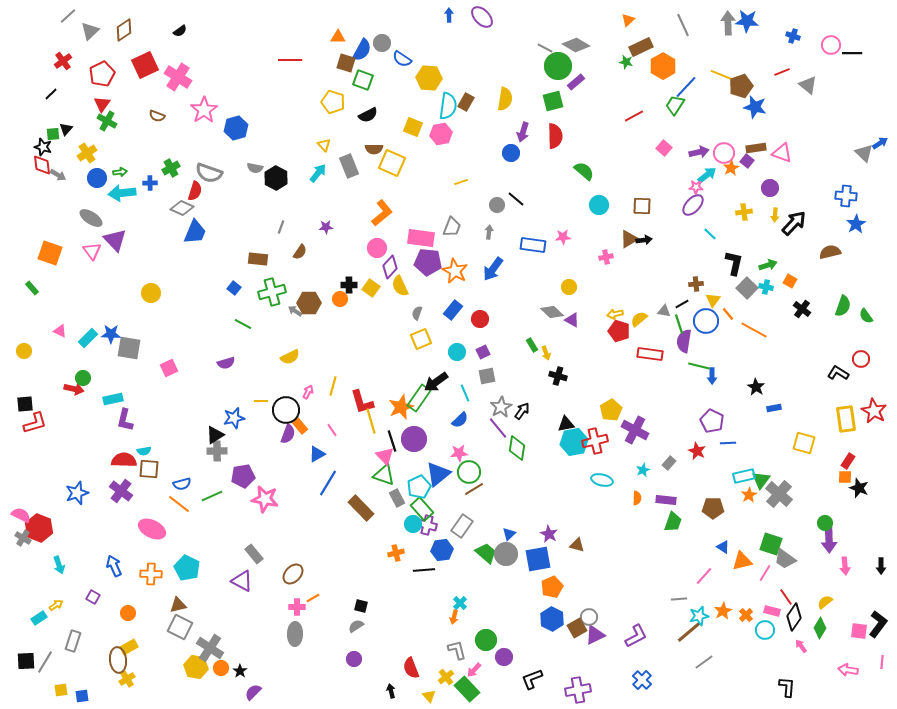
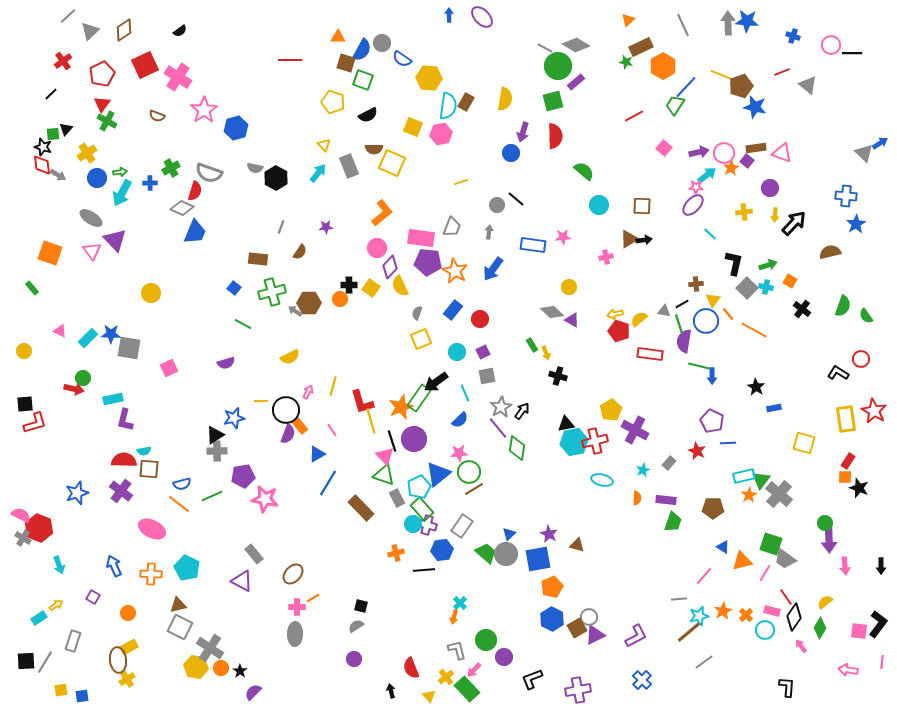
cyan arrow at (122, 193): rotated 56 degrees counterclockwise
